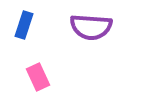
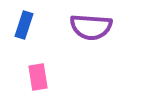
pink rectangle: rotated 16 degrees clockwise
